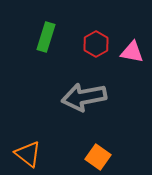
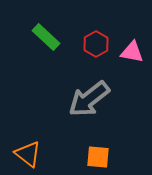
green rectangle: rotated 64 degrees counterclockwise
gray arrow: moved 5 px right, 2 px down; rotated 27 degrees counterclockwise
orange square: rotated 30 degrees counterclockwise
